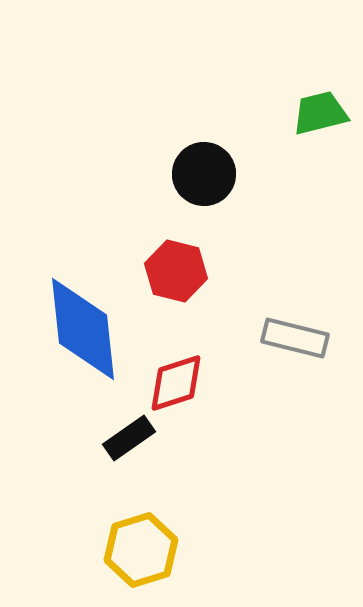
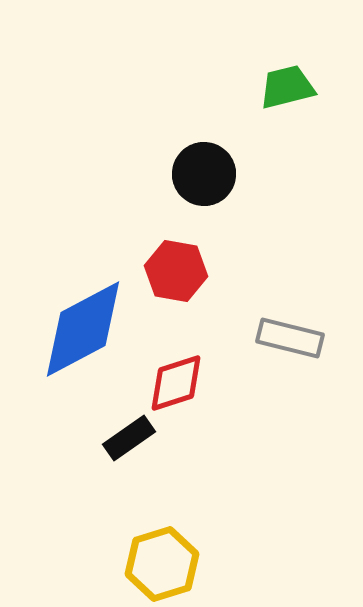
green trapezoid: moved 33 px left, 26 px up
red hexagon: rotated 4 degrees counterclockwise
blue diamond: rotated 68 degrees clockwise
gray rectangle: moved 5 px left
yellow hexagon: moved 21 px right, 14 px down
